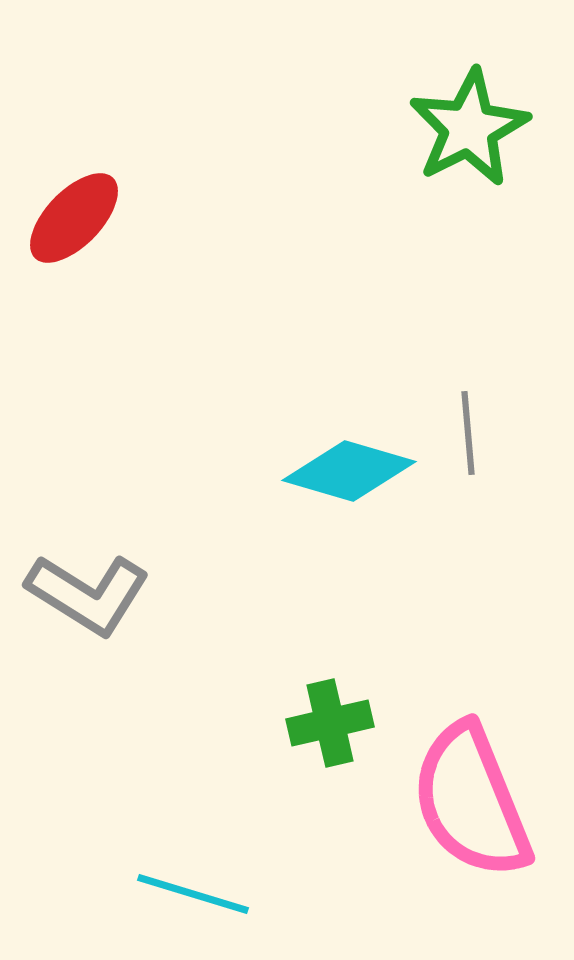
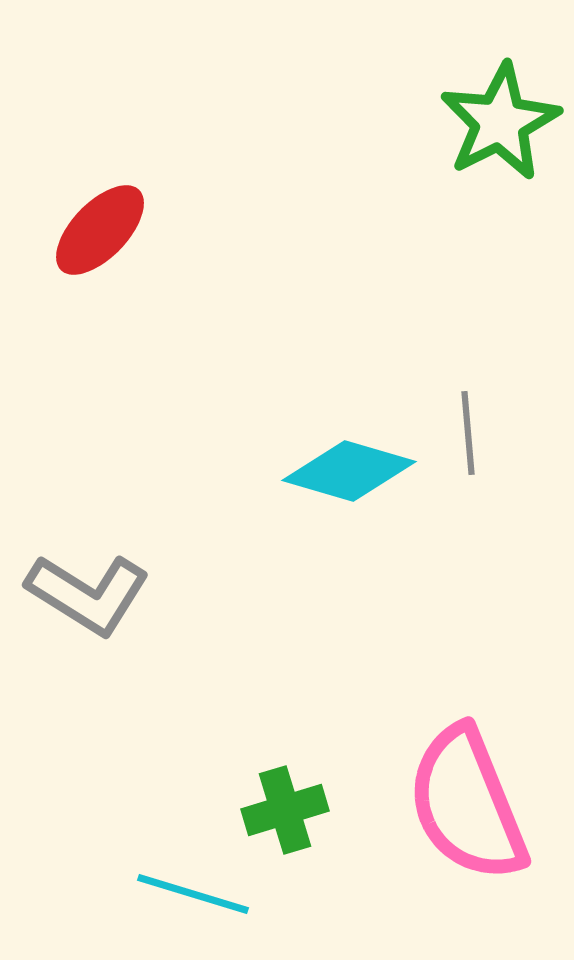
green star: moved 31 px right, 6 px up
red ellipse: moved 26 px right, 12 px down
green cross: moved 45 px left, 87 px down; rotated 4 degrees counterclockwise
pink semicircle: moved 4 px left, 3 px down
